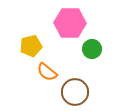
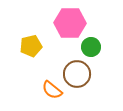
green circle: moved 1 px left, 2 px up
orange semicircle: moved 5 px right, 18 px down
brown circle: moved 2 px right, 18 px up
